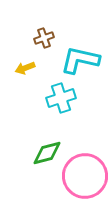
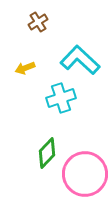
brown cross: moved 6 px left, 16 px up; rotated 12 degrees counterclockwise
cyan L-shape: rotated 30 degrees clockwise
green diamond: rotated 32 degrees counterclockwise
pink circle: moved 2 px up
